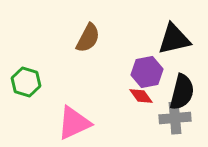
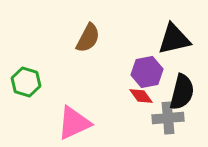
gray cross: moved 7 px left
